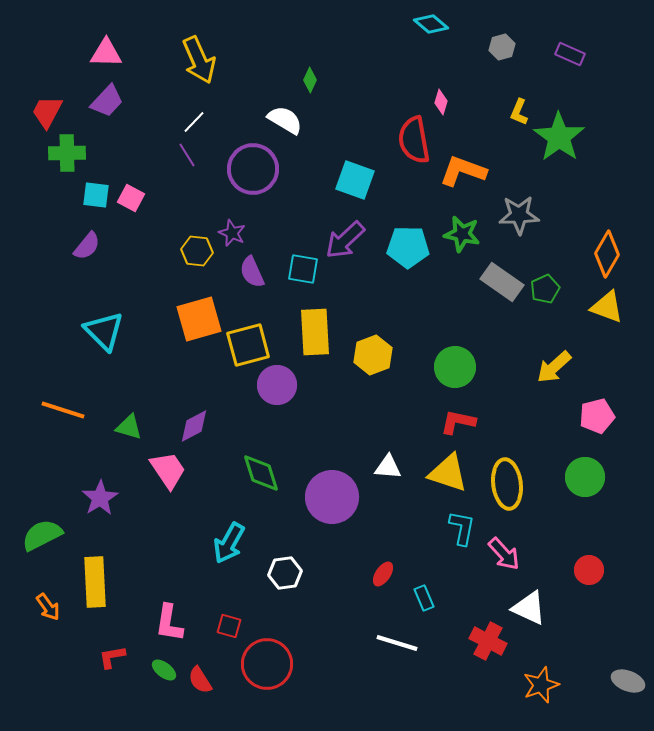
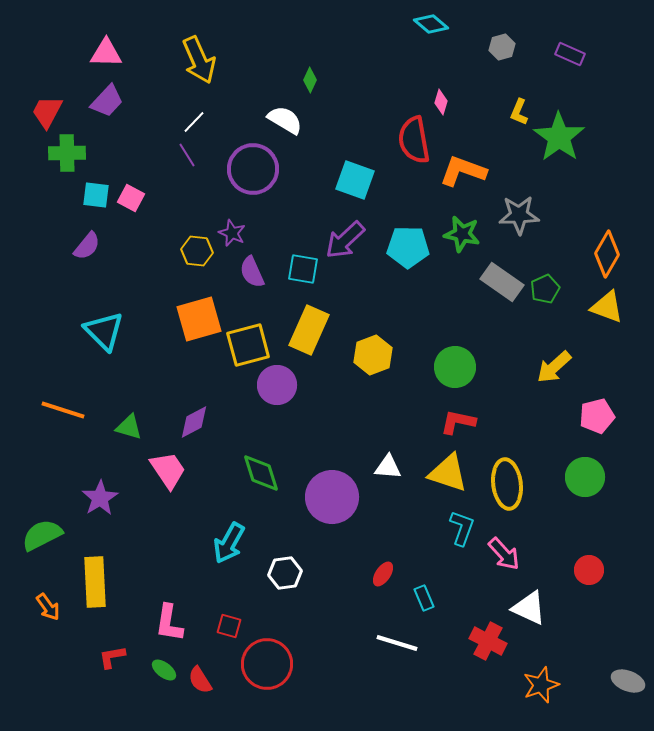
yellow rectangle at (315, 332): moved 6 px left, 2 px up; rotated 27 degrees clockwise
purple diamond at (194, 426): moved 4 px up
cyan L-shape at (462, 528): rotated 9 degrees clockwise
